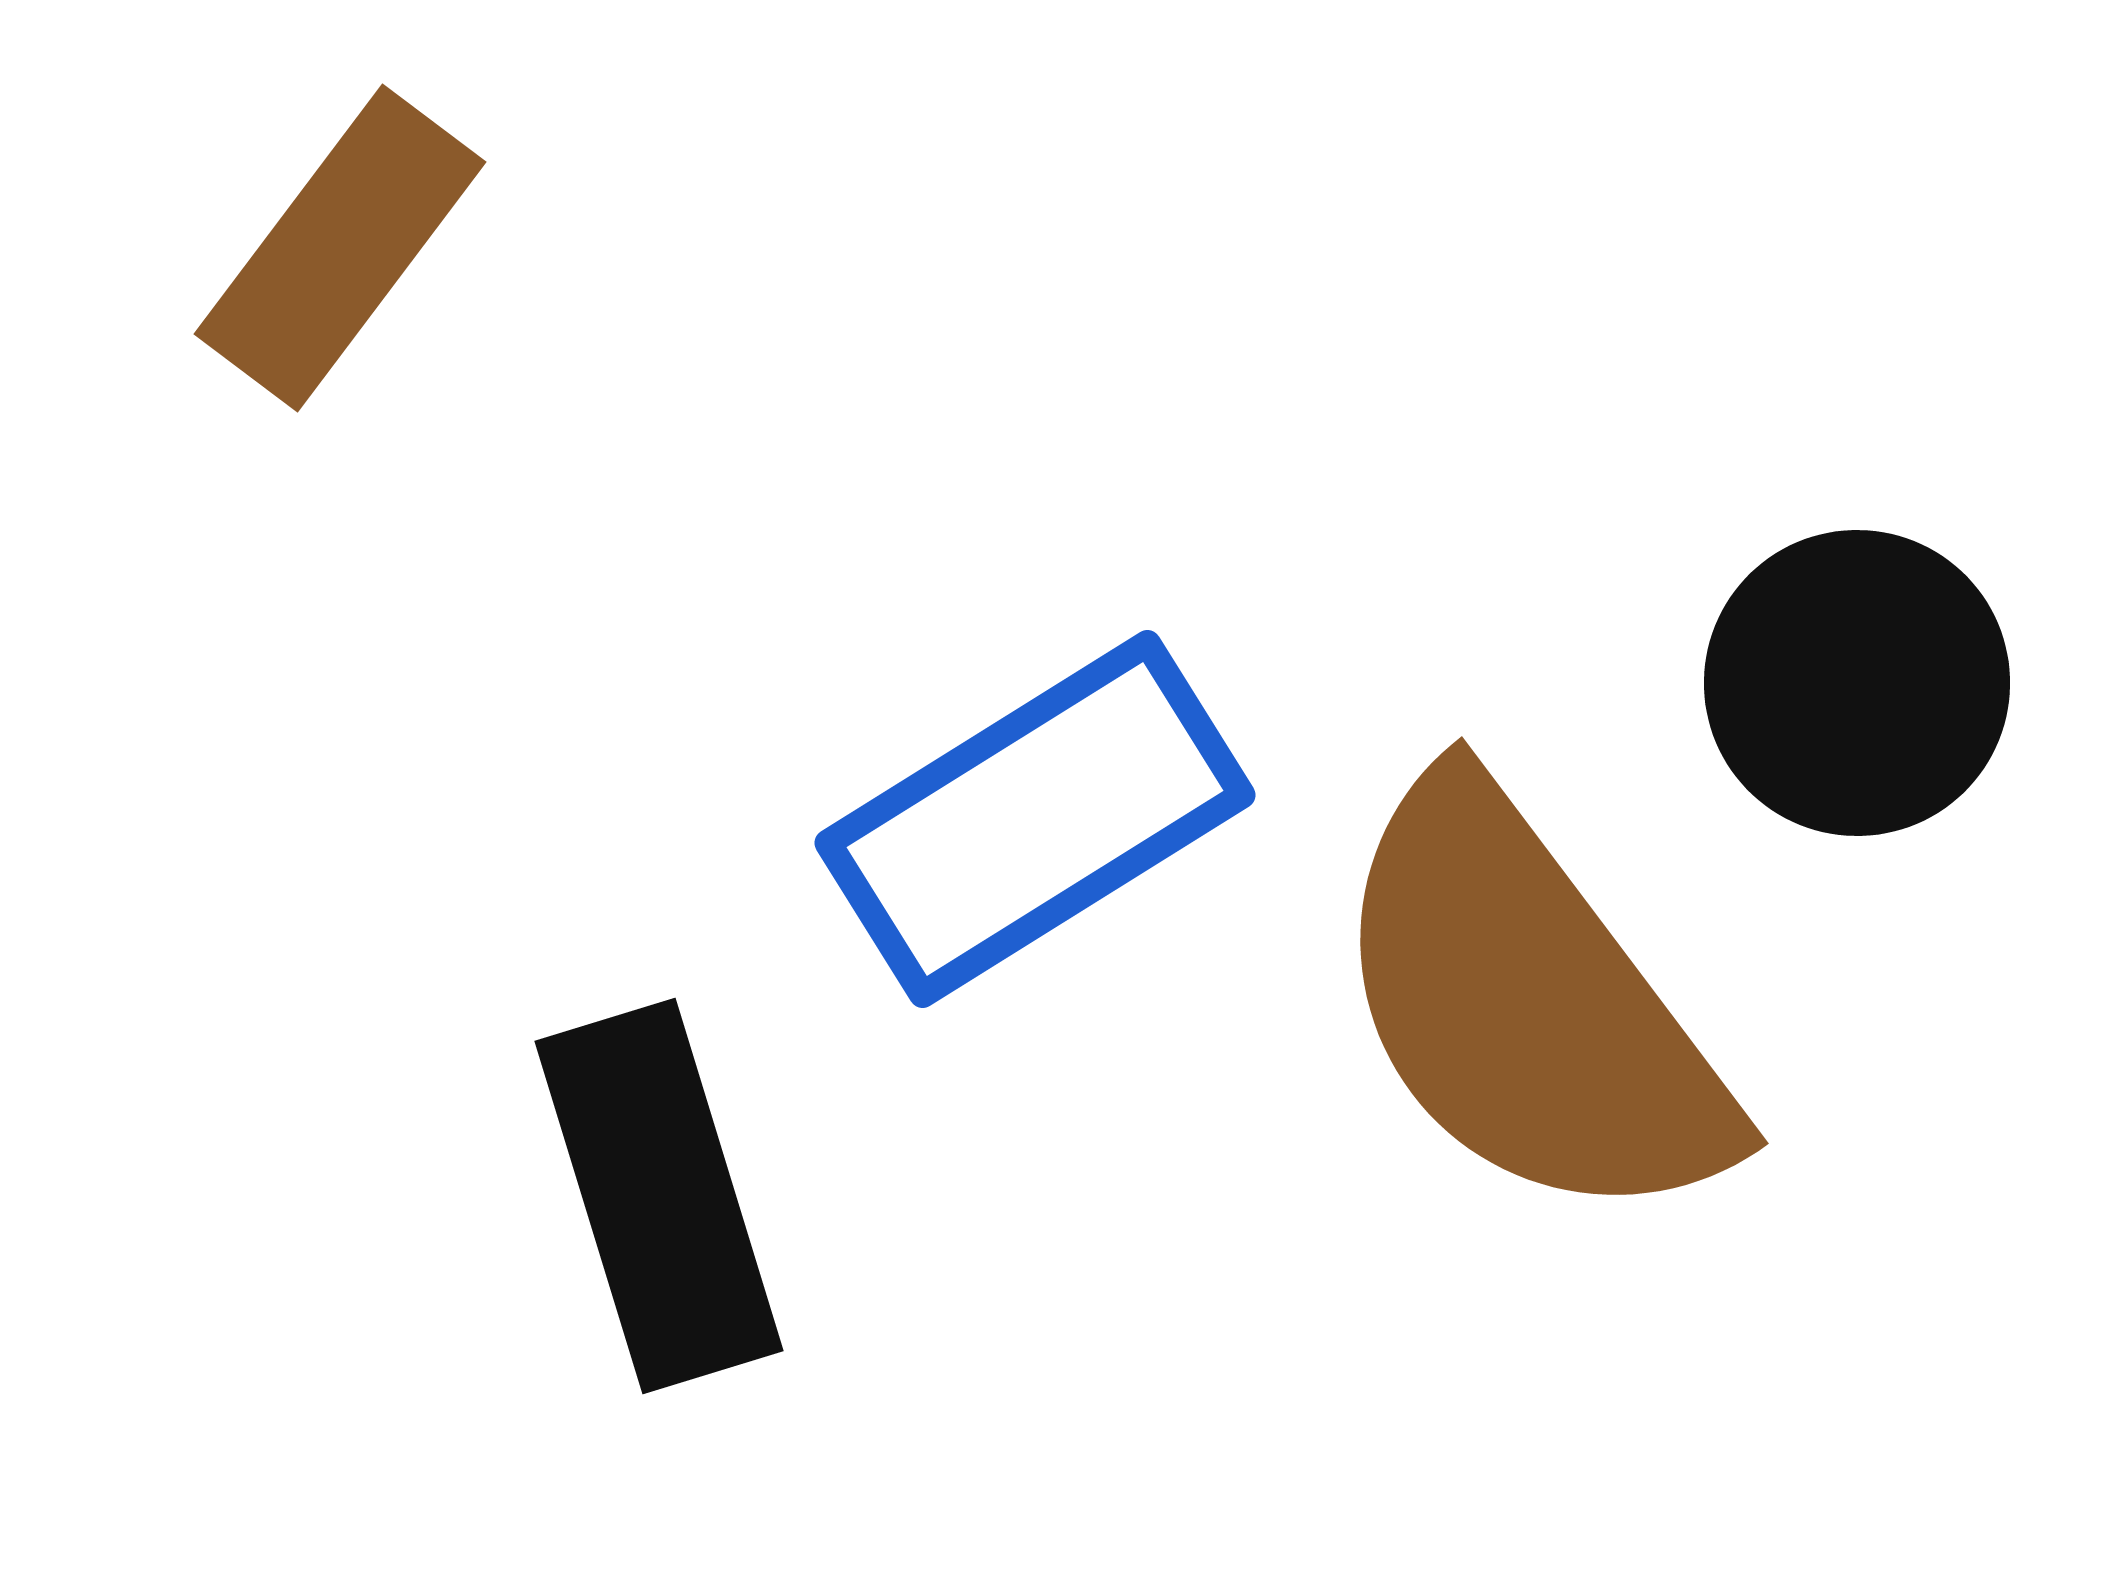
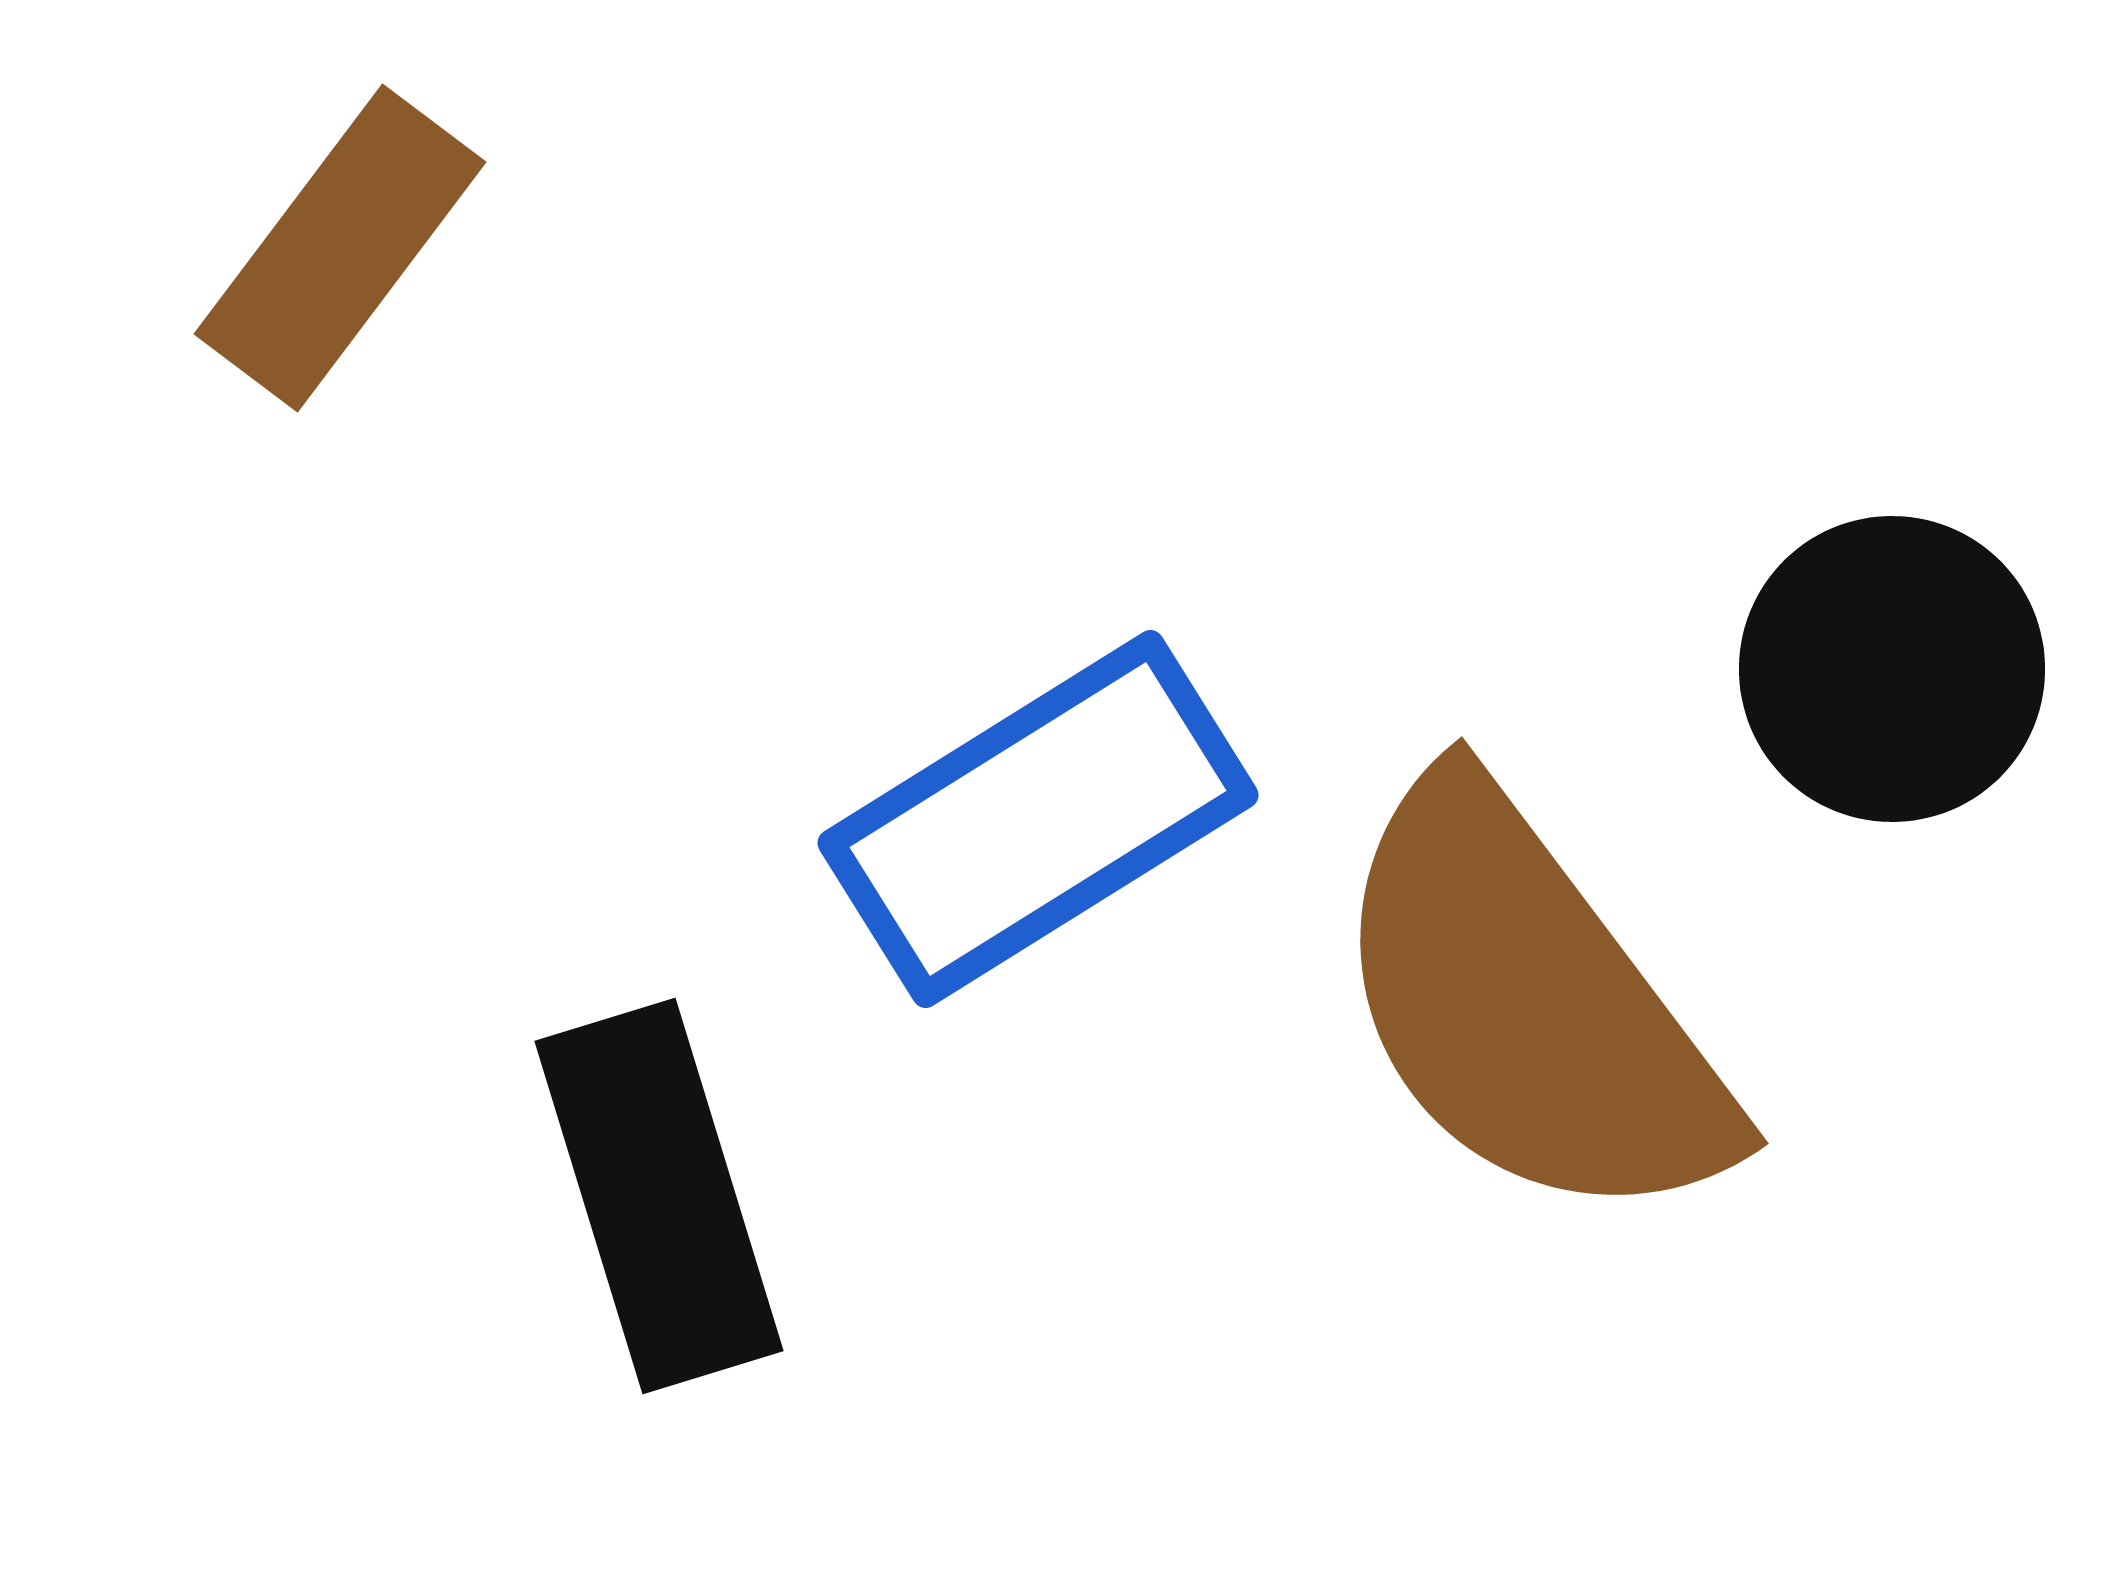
black circle: moved 35 px right, 14 px up
blue rectangle: moved 3 px right
